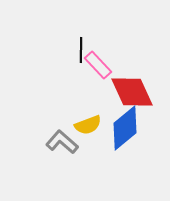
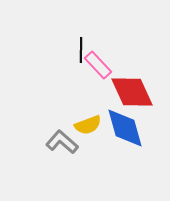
blue diamond: rotated 66 degrees counterclockwise
